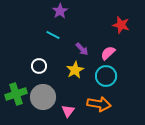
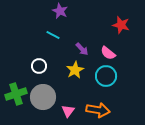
purple star: rotated 14 degrees counterclockwise
pink semicircle: rotated 98 degrees counterclockwise
orange arrow: moved 1 px left, 6 px down
